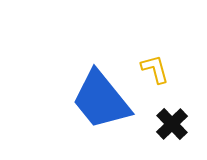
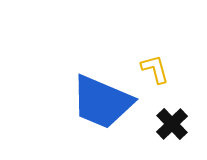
blue trapezoid: moved 1 px right, 2 px down; rotated 28 degrees counterclockwise
